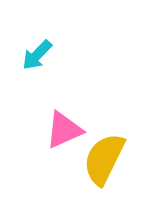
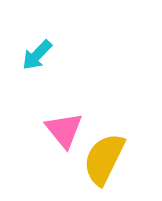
pink triangle: rotated 45 degrees counterclockwise
